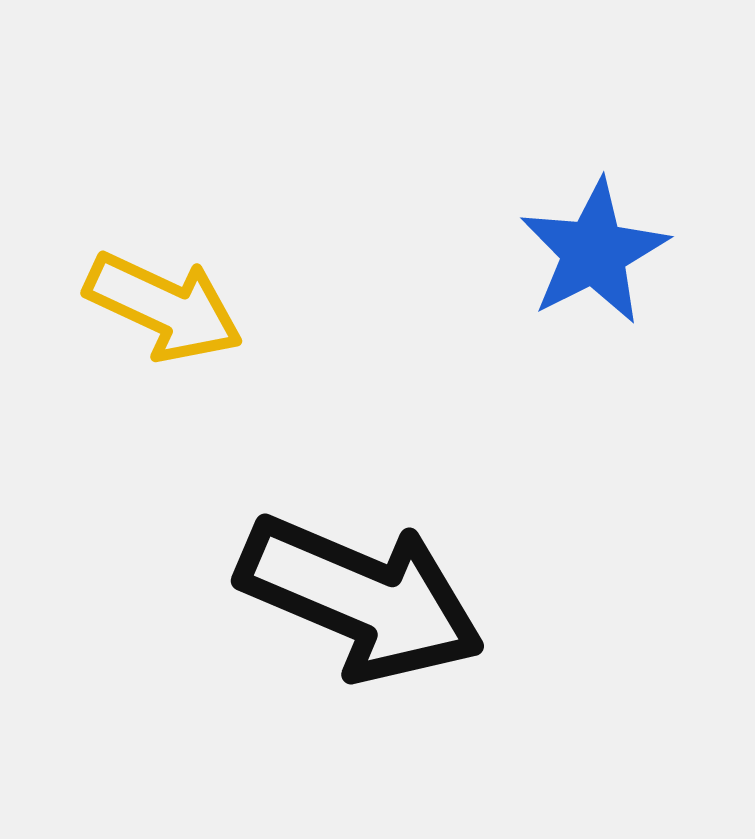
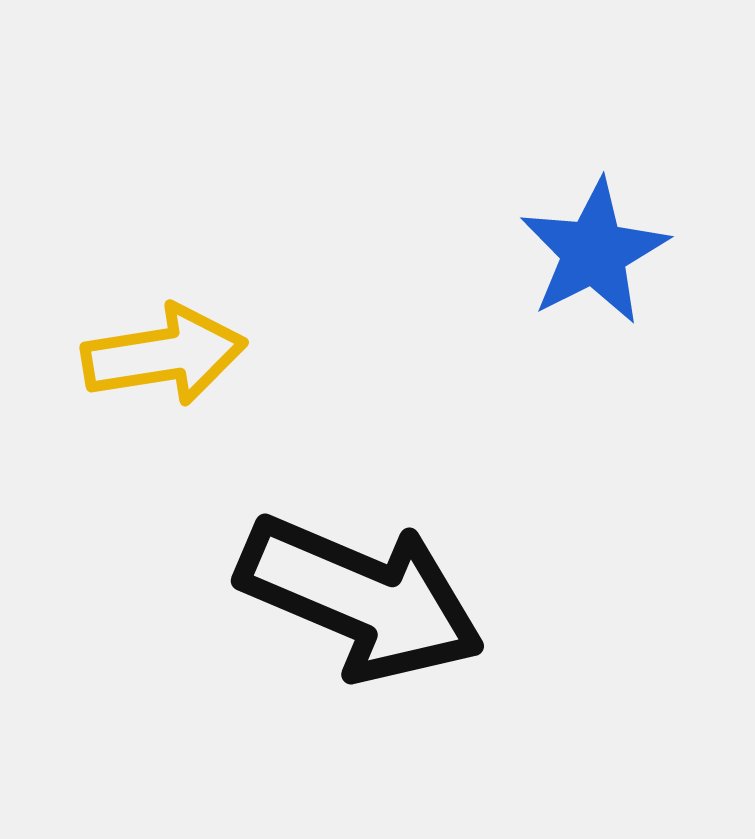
yellow arrow: moved 48 px down; rotated 34 degrees counterclockwise
